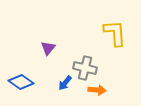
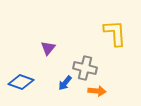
blue diamond: rotated 15 degrees counterclockwise
orange arrow: moved 1 px down
